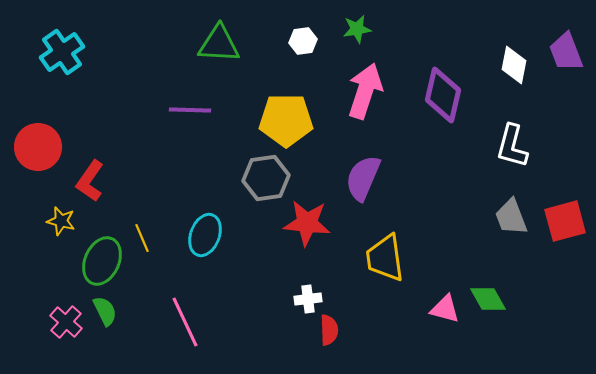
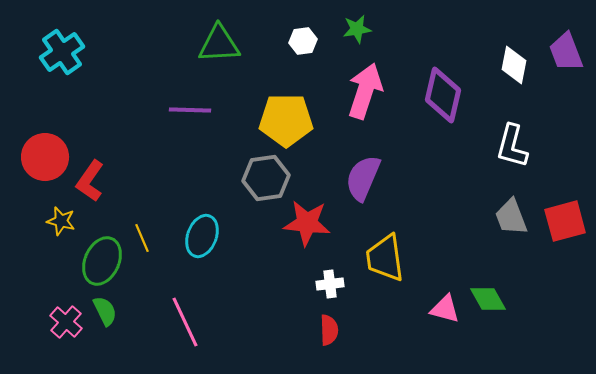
green triangle: rotated 6 degrees counterclockwise
red circle: moved 7 px right, 10 px down
cyan ellipse: moved 3 px left, 1 px down
white cross: moved 22 px right, 15 px up
